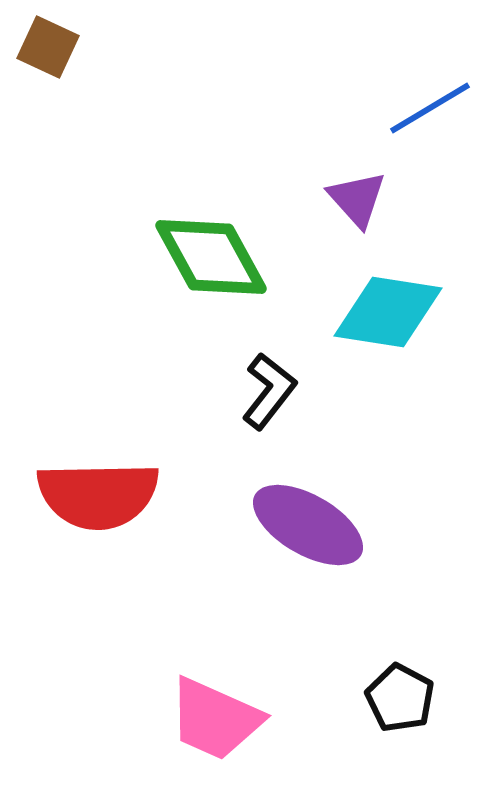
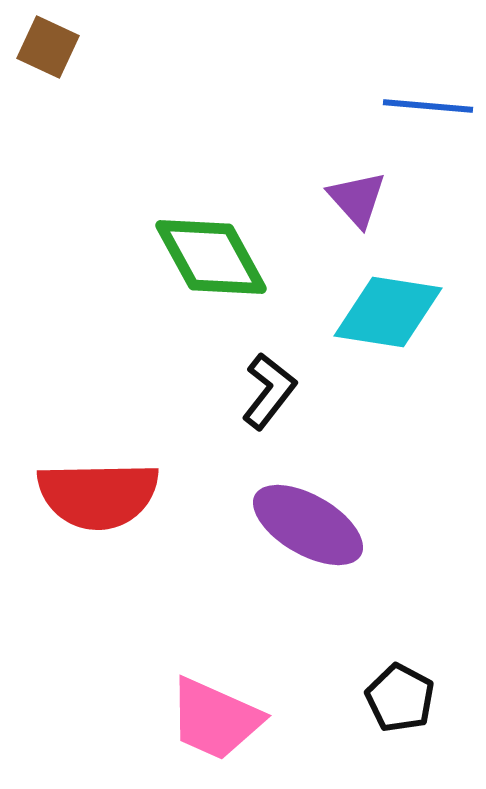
blue line: moved 2 px left, 2 px up; rotated 36 degrees clockwise
